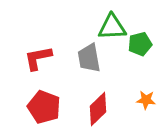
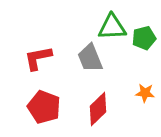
green pentagon: moved 4 px right, 6 px up
gray trapezoid: moved 1 px right; rotated 12 degrees counterclockwise
orange star: moved 1 px left, 7 px up
